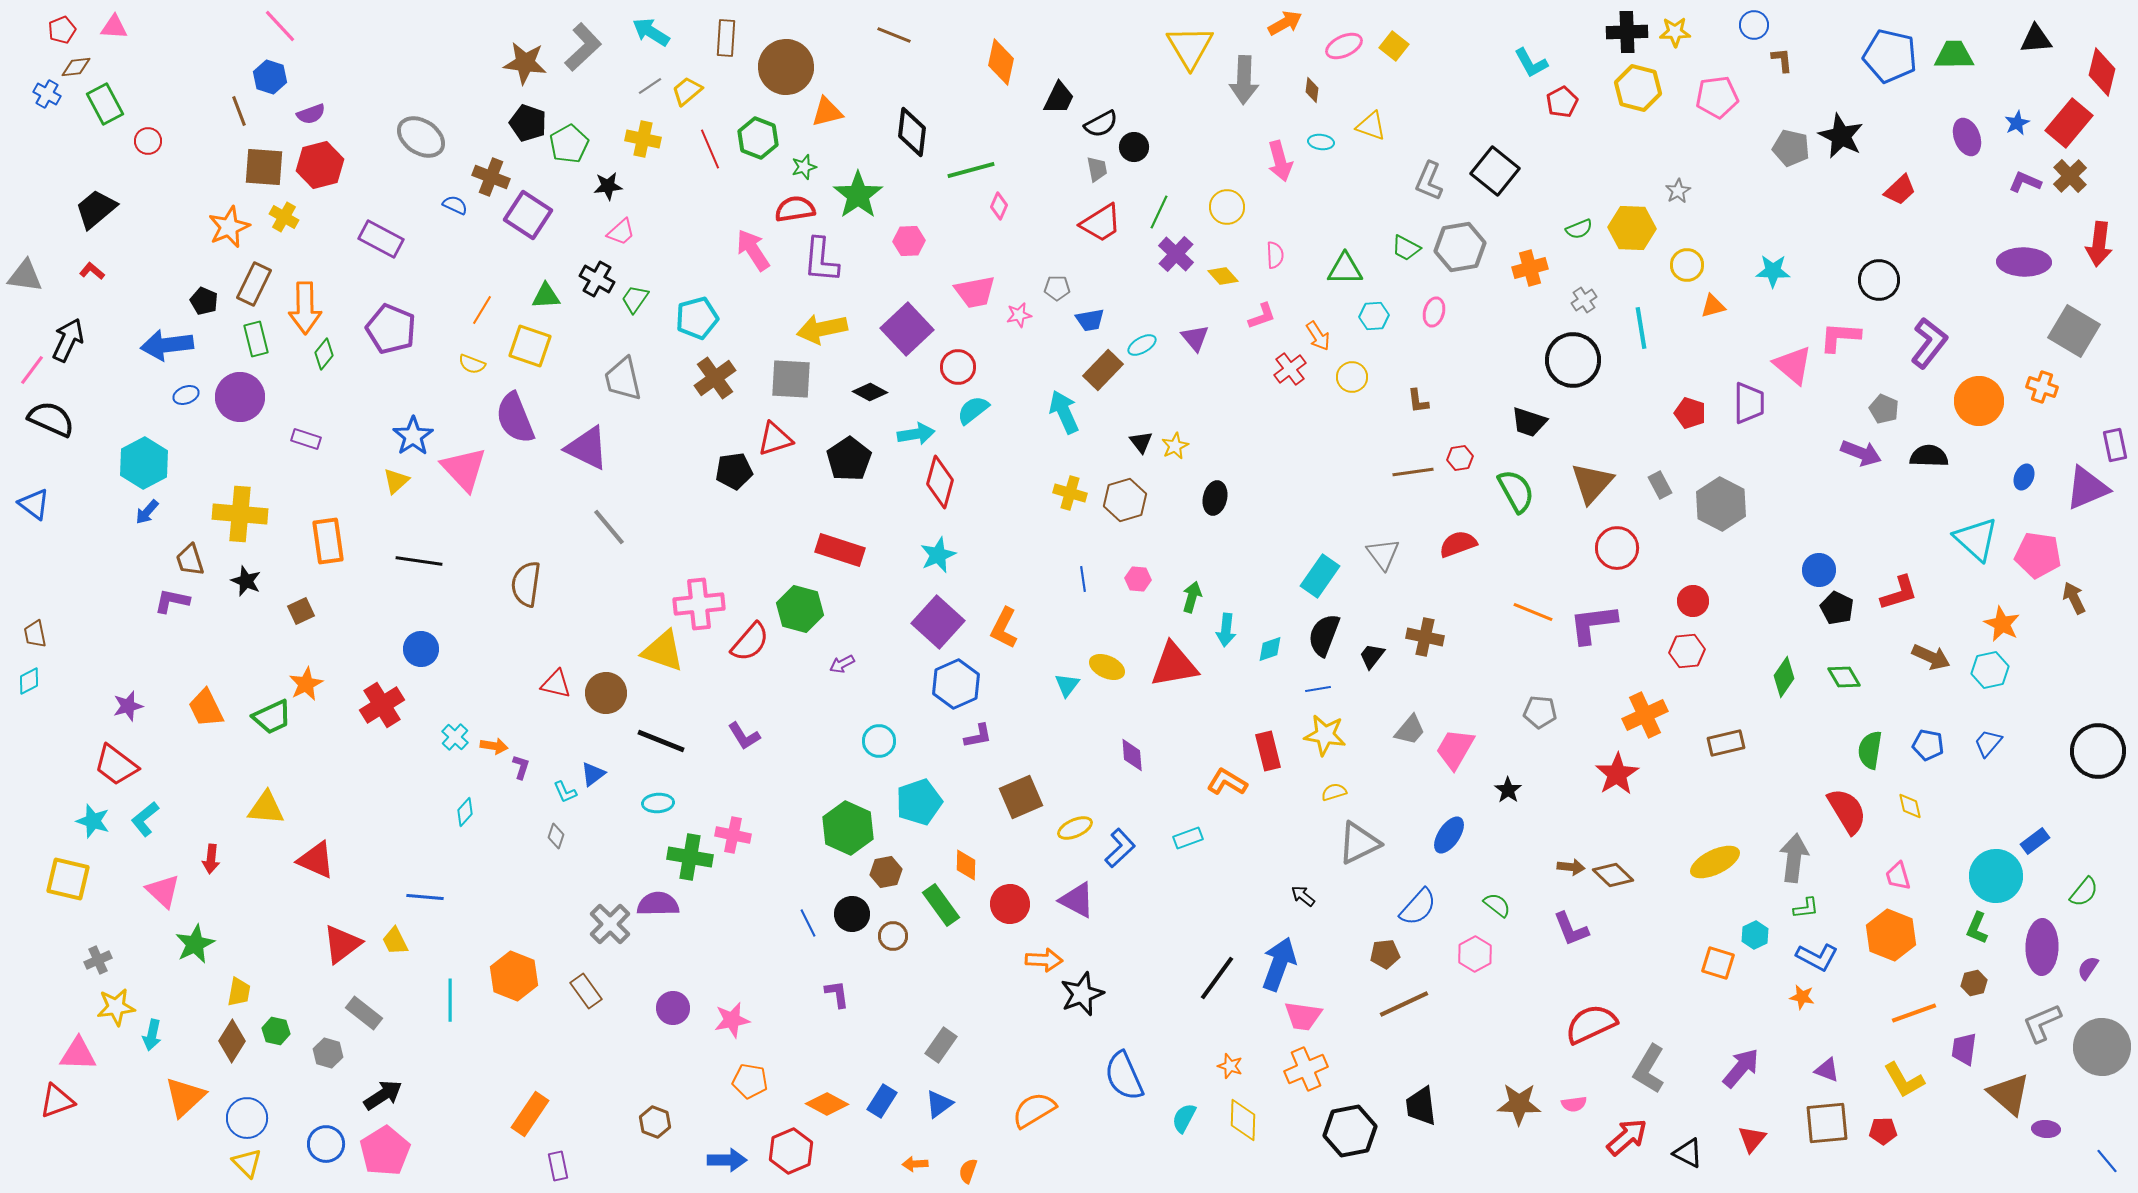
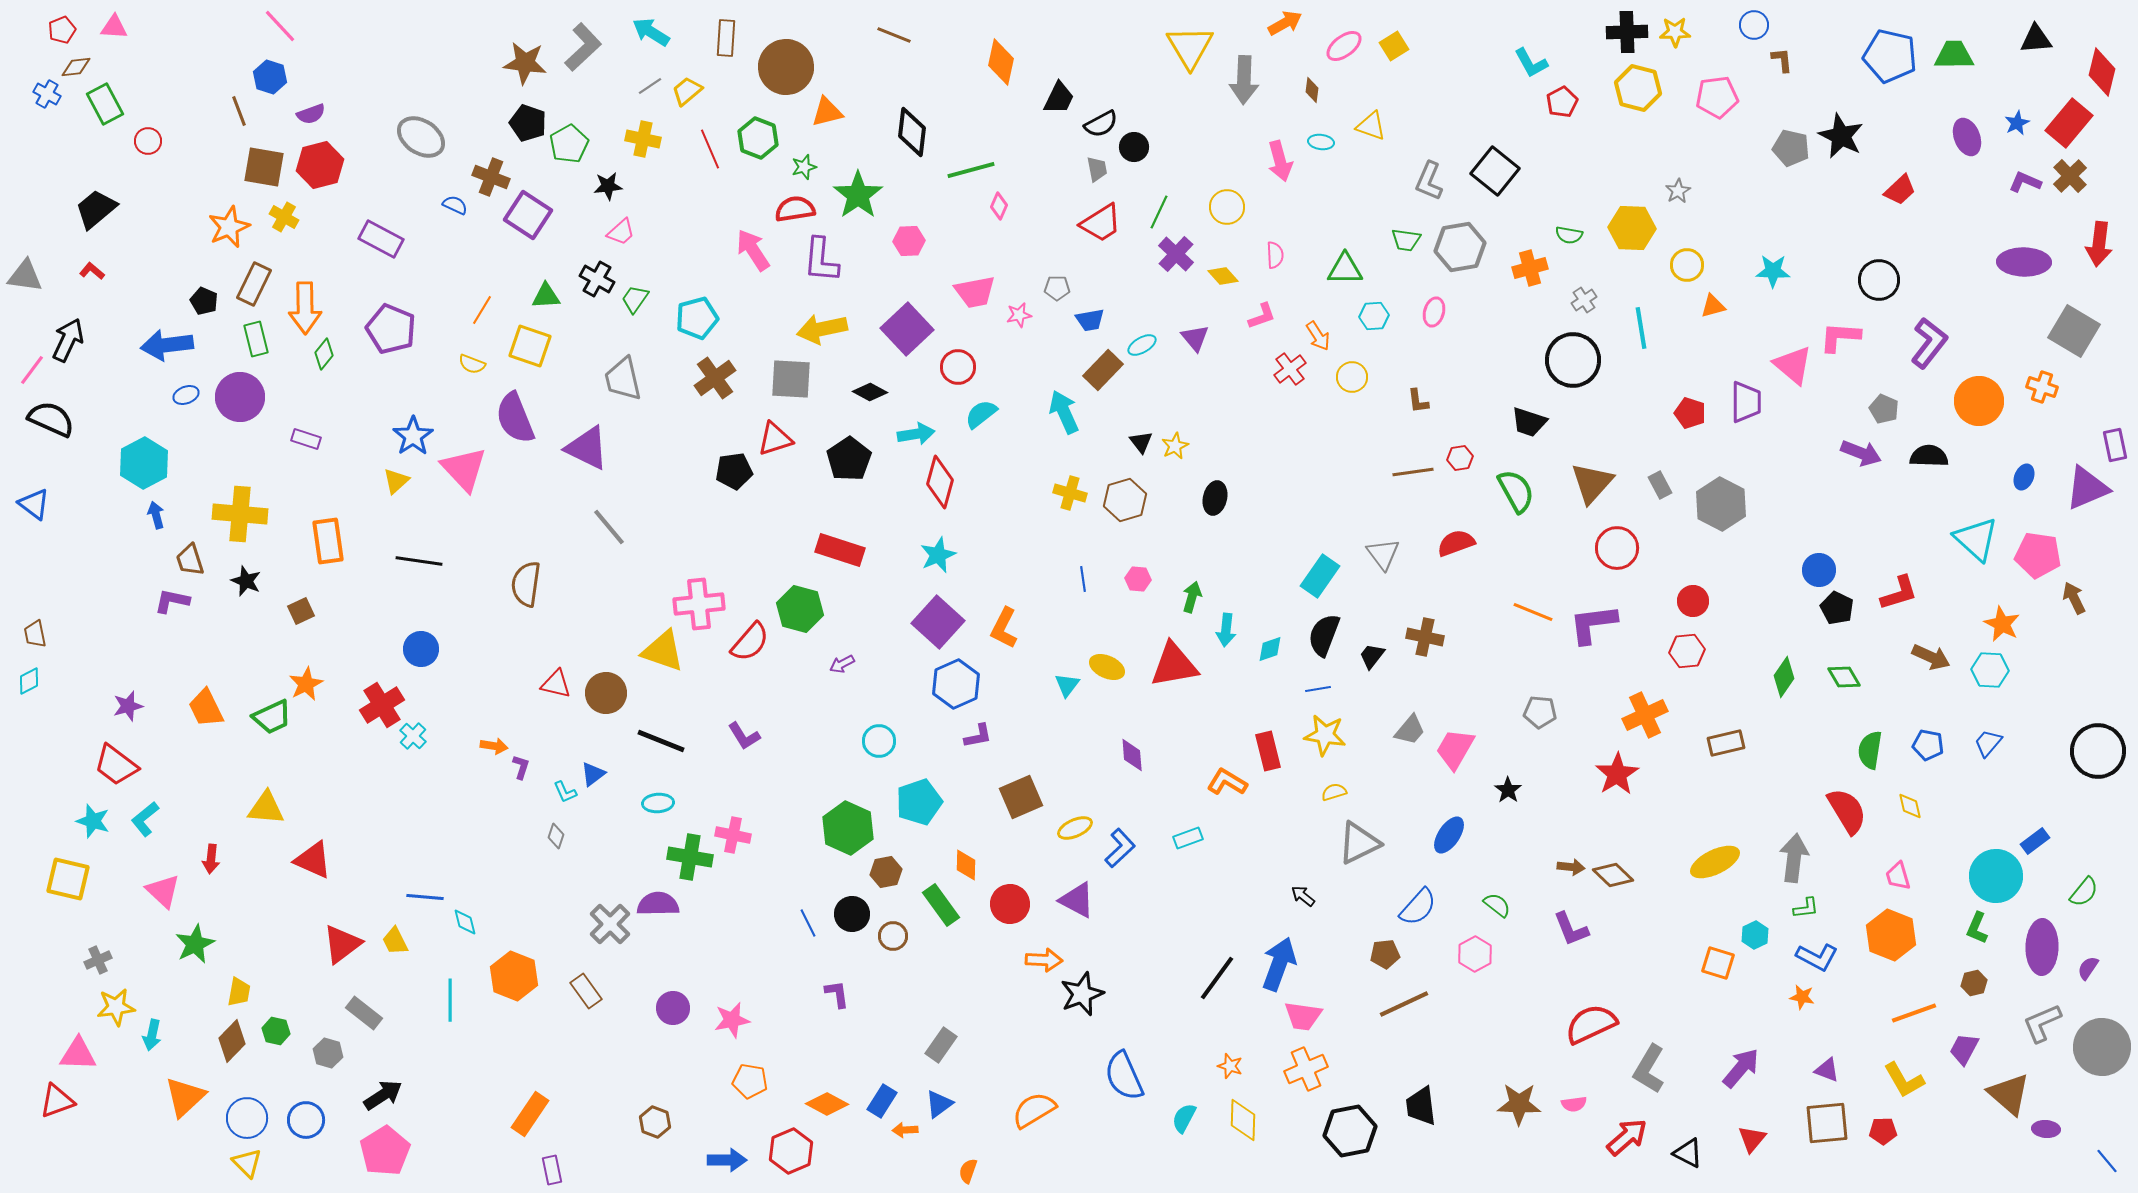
pink ellipse at (1344, 46): rotated 12 degrees counterclockwise
yellow square at (1394, 46): rotated 20 degrees clockwise
brown square at (264, 167): rotated 6 degrees clockwise
green semicircle at (1579, 229): moved 10 px left, 6 px down; rotated 32 degrees clockwise
green trapezoid at (1406, 248): moved 8 px up; rotated 20 degrees counterclockwise
purple trapezoid at (1749, 403): moved 3 px left, 1 px up
cyan semicircle at (973, 410): moved 8 px right, 4 px down
blue arrow at (147, 512): moved 9 px right, 3 px down; rotated 124 degrees clockwise
red semicircle at (1458, 544): moved 2 px left, 1 px up
cyan hexagon at (1990, 670): rotated 15 degrees clockwise
cyan cross at (455, 737): moved 42 px left, 1 px up
cyan diamond at (465, 812): moved 110 px down; rotated 56 degrees counterclockwise
red triangle at (316, 860): moved 3 px left
brown diamond at (232, 1041): rotated 12 degrees clockwise
purple trapezoid at (1964, 1049): rotated 20 degrees clockwise
blue circle at (326, 1144): moved 20 px left, 24 px up
orange arrow at (915, 1164): moved 10 px left, 34 px up
purple rectangle at (558, 1166): moved 6 px left, 4 px down
